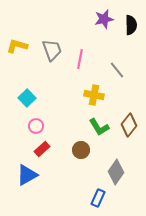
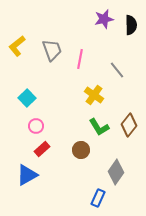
yellow L-shape: rotated 55 degrees counterclockwise
yellow cross: rotated 24 degrees clockwise
